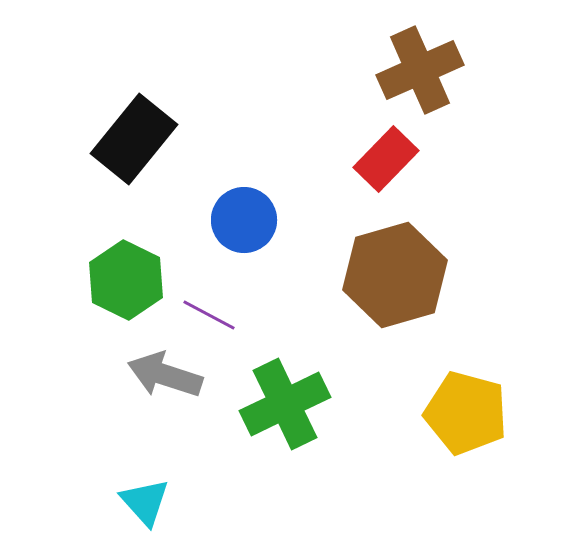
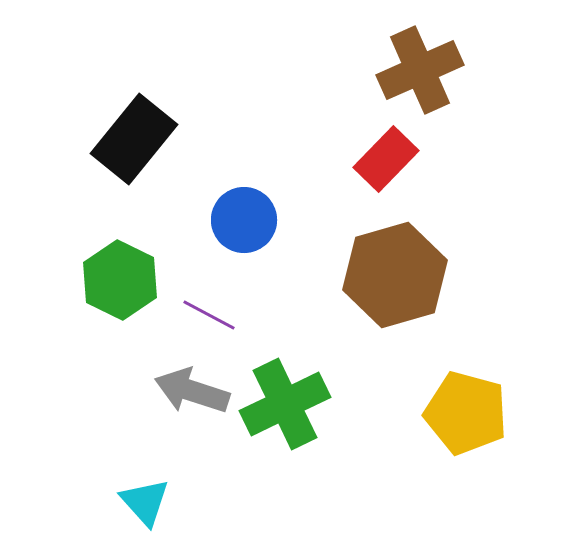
green hexagon: moved 6 px left
gray arrow: moved 27 px right, 16 px down
